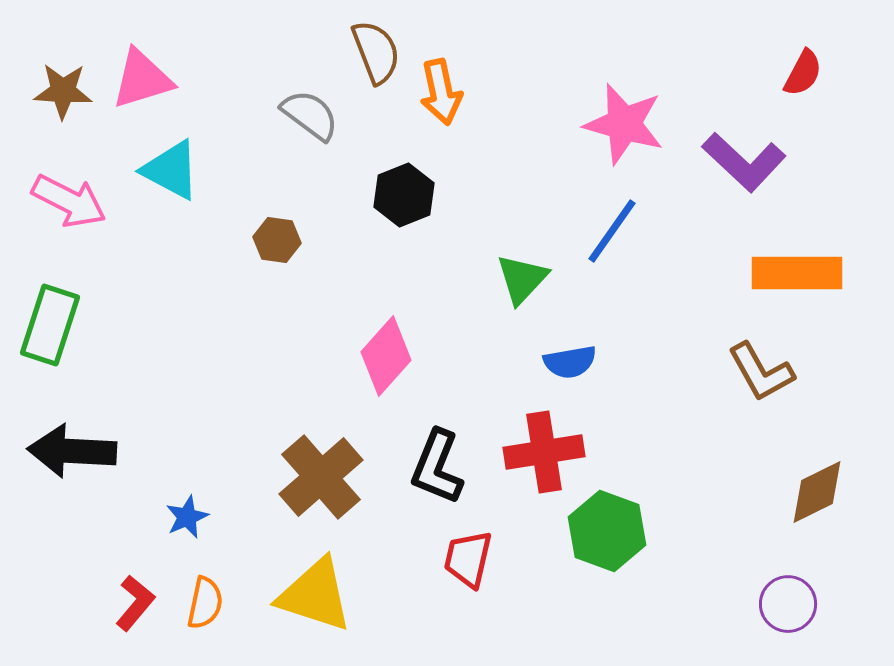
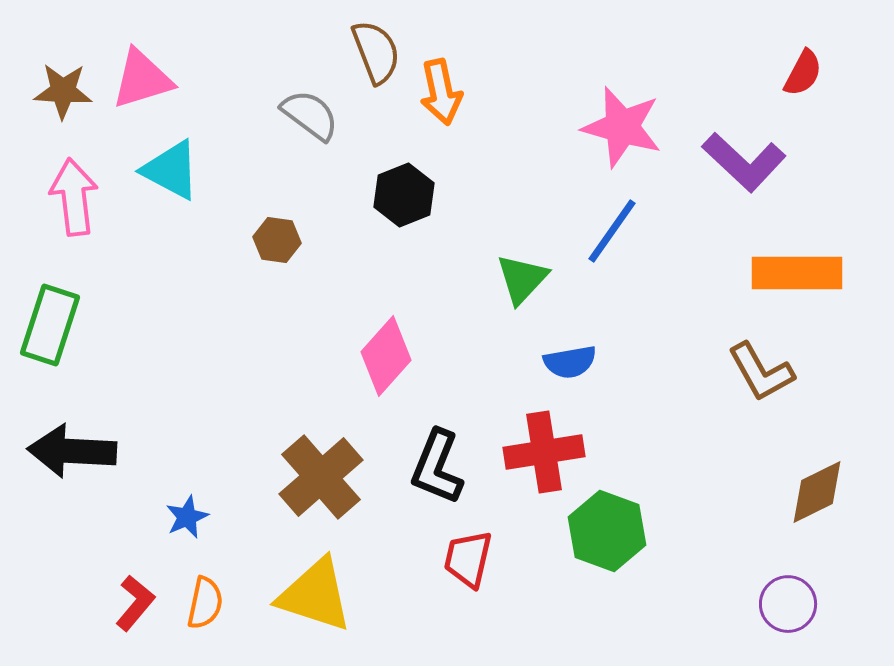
pink star: moved 2 px left, 3 px down
pink arrow: moved 5 px right, 4 px up; rotated 124 degrees counterclockwise
